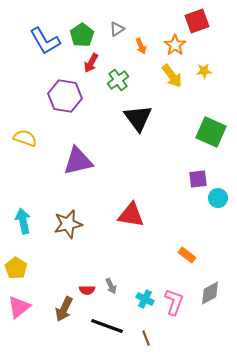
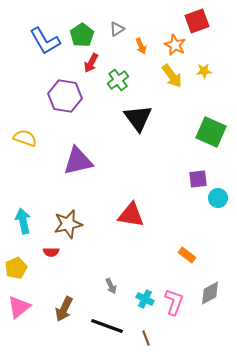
orange star: rotated 10 degrees counterclockwise
yellow pentagon: rotated 15 degrees clockwise
red semicircle: moved 36 px left, 38 px up
